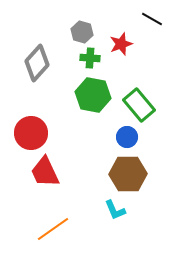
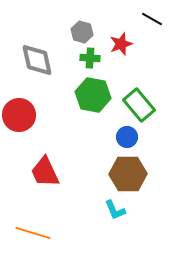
gray diamond: moved 3 px up; rotated 54 degrees counterclockwise
red circle: moved 12 px left, 18 px up
orange line: moved 20 px left, 4 px down; rotated 52 degrees clockwise
